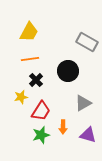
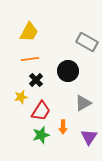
purple triangle: moved 1 px right, 2 px down; rotated 48 degrees clockwise
